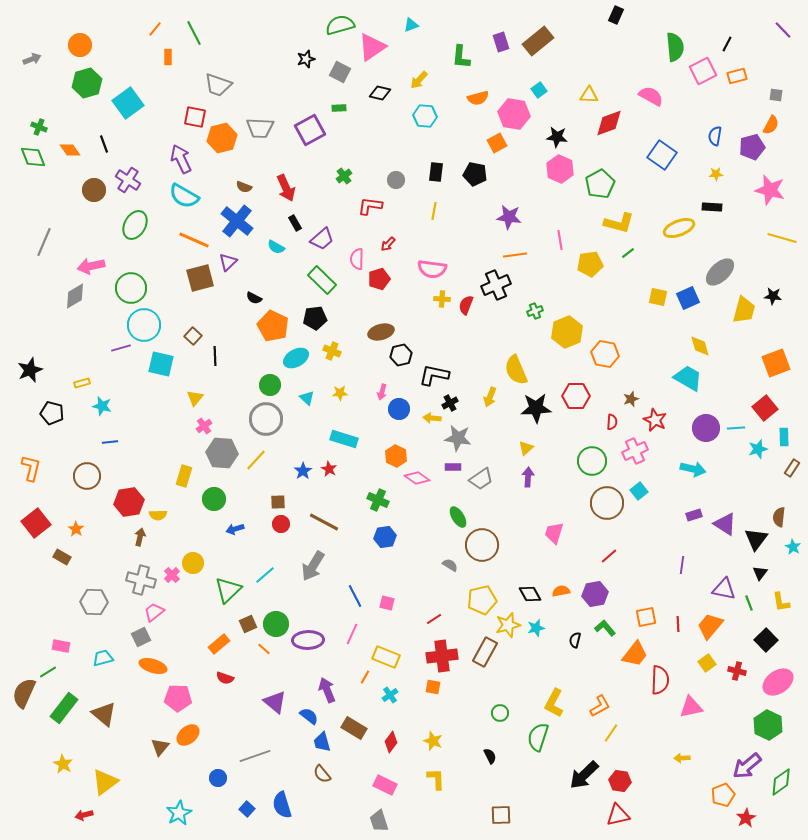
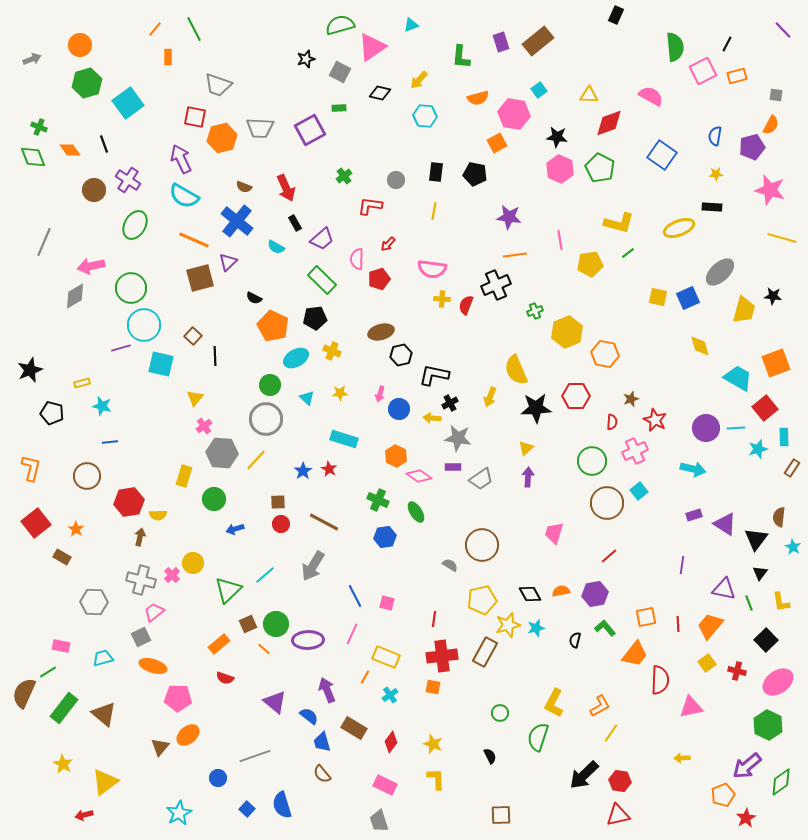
green line at (194, 33): moved 4 px up
green pentagon at (600, 184): moved 16 px up; rotated 16 degrees counterclockwise
cyan trapezoid at (688, 378): moved 50 px right
pink arrow at (382, 392): moved 2 px left, 2 px down
pink diamond at (417, 478): moved 2 px right, 2 px up
green ellipse at (458, 517): moved 42 px left, 5 px up
red line at (434, 619): rotated 49 degrees counterclockwise
yellow star at (433, 741): moved 3 px down
